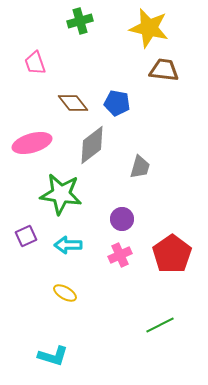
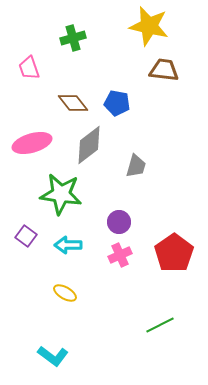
green cross: moved 7 px left, 17 px down
yellow star: moved 2 px up
pink trapezoid: moved 6 px left, 5 px down
gray diamond: moved 3 px left
gray trapezoid: moved 4 px left, 1 px up
purple circle: moved 3 px left, 3 px down
purple square: rotated 30 degrees counterclockwise
red pentagon: moved 2 px right, 1 px up
cyan L-shape: rotated 20 degrees clockwise
